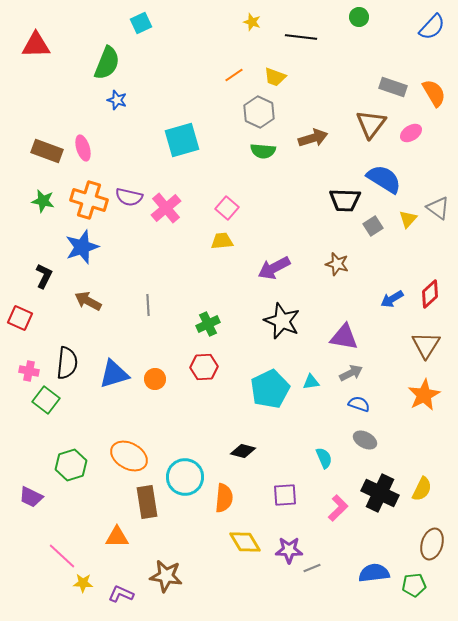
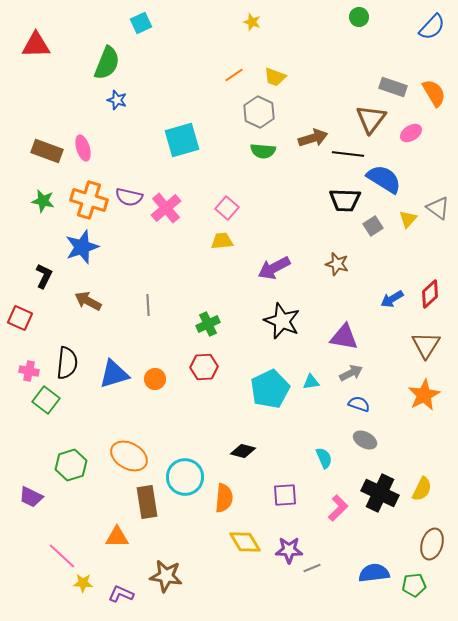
black line at (301, 37): moved 47 px right, 117 px down
brown triangle at (371, 124): moved 5 px up
